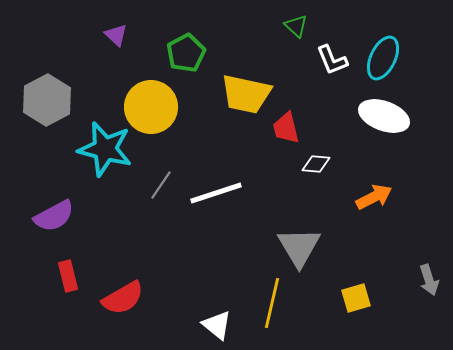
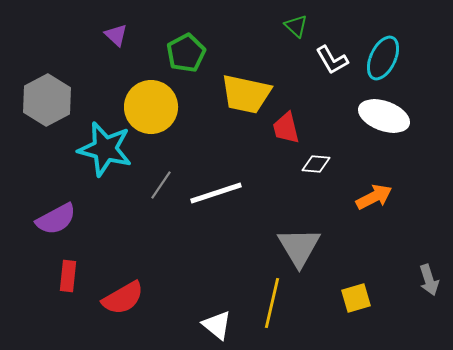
white L-shape: rotated 8 degrees counterclockwise
purple semicircle: moved 2 px right, 3 px down
red rectangle: rotated 20 degrees clockwise
